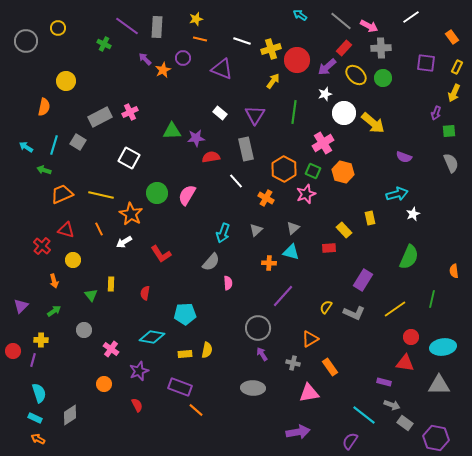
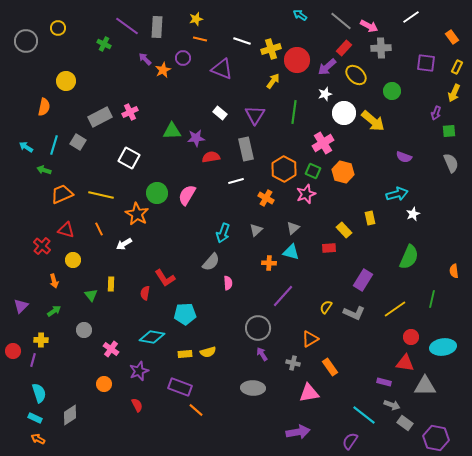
green circle at (383, 78): moved 9 px right, 13 px down
yellow arrow at (373, 123): moved 2 px up
white line at (236, 181): rotated 63 degrees counterclockwise
orange star at (131, 214): moved 6 px right
white arrow at (124, 242): moved 2 px down
red L-shape at (161, 254): moved 4 px right, 24 px down
yellow semicircle at (207, 350): moved 1 px right, 2 px down; rotated 63 degrees clockwise
gray triangle at (439, 385): moved 14 px left, 1 px down
